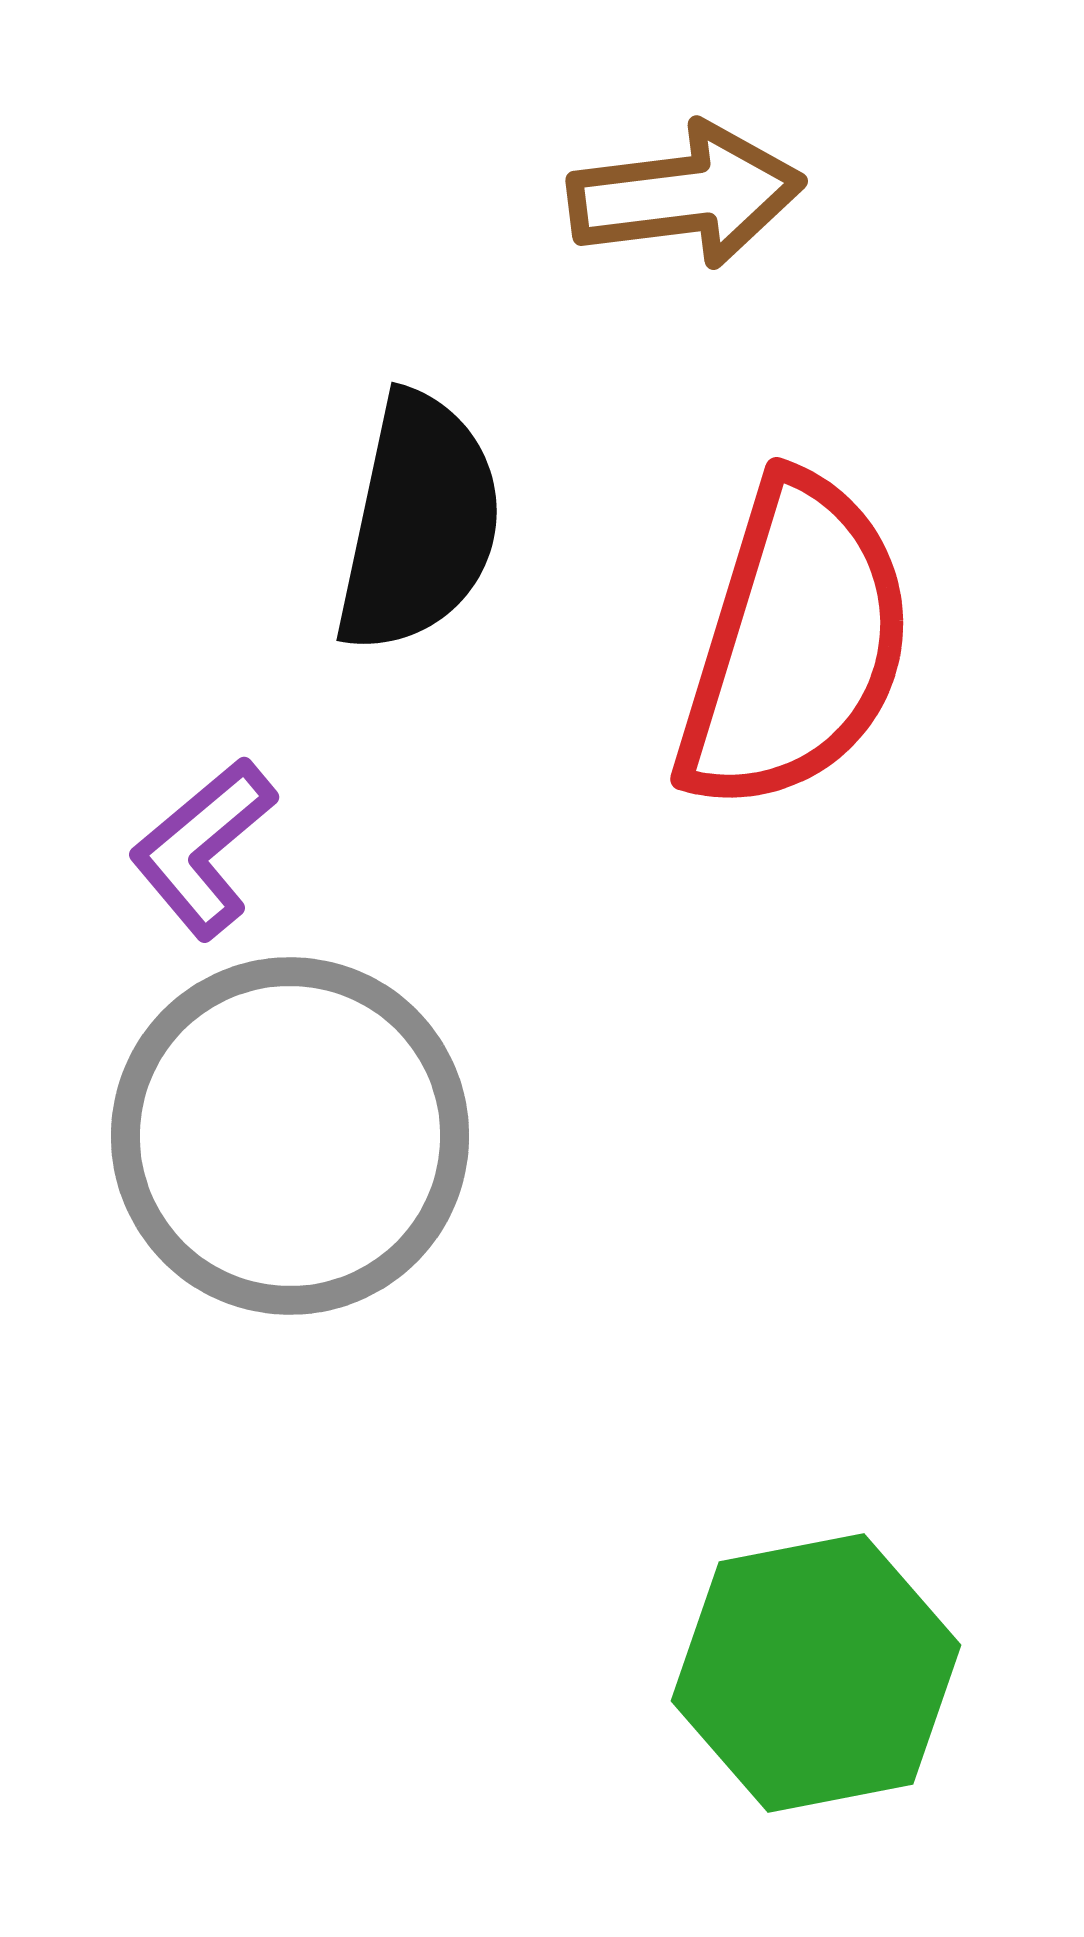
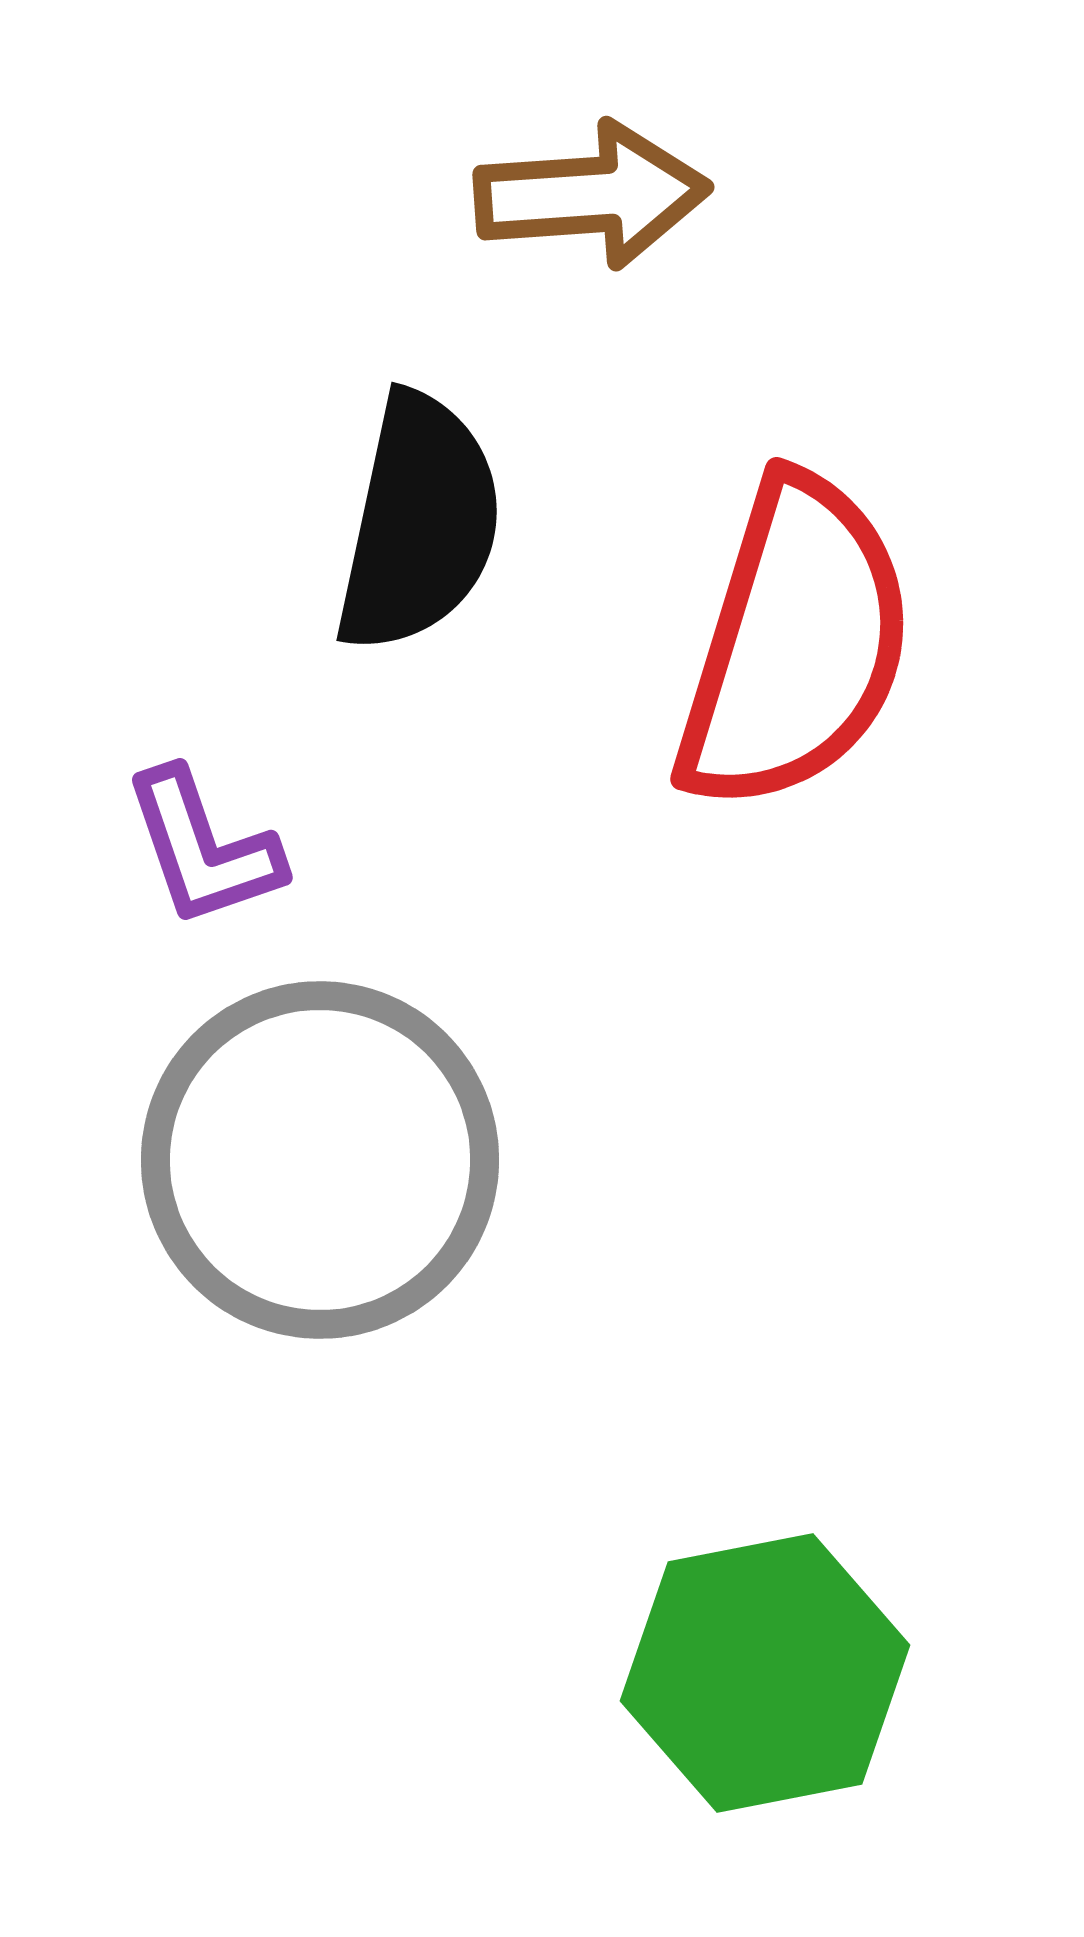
brown arrow: moved 94 px left; rotated 3 degrees clockwise
purple L-shape: rotated 69 degrees counterclockwise
gray circle: moved 30 px right, 24 px down
green hexagon: moved 51 px left
